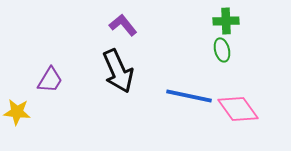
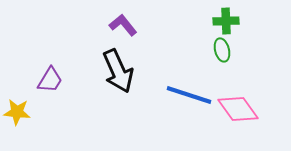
blue line: moved 1 px up; rotated 6 degrees clockwise
